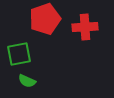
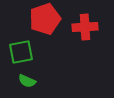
green square: moved 2 px right, 2 px up
